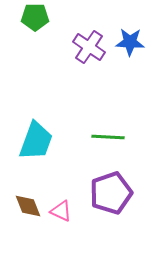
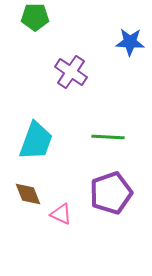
purple cross: moved 18 px left, 25 px down
brown diamond: moved 12 px up
pink triangle: moved 3 px down
